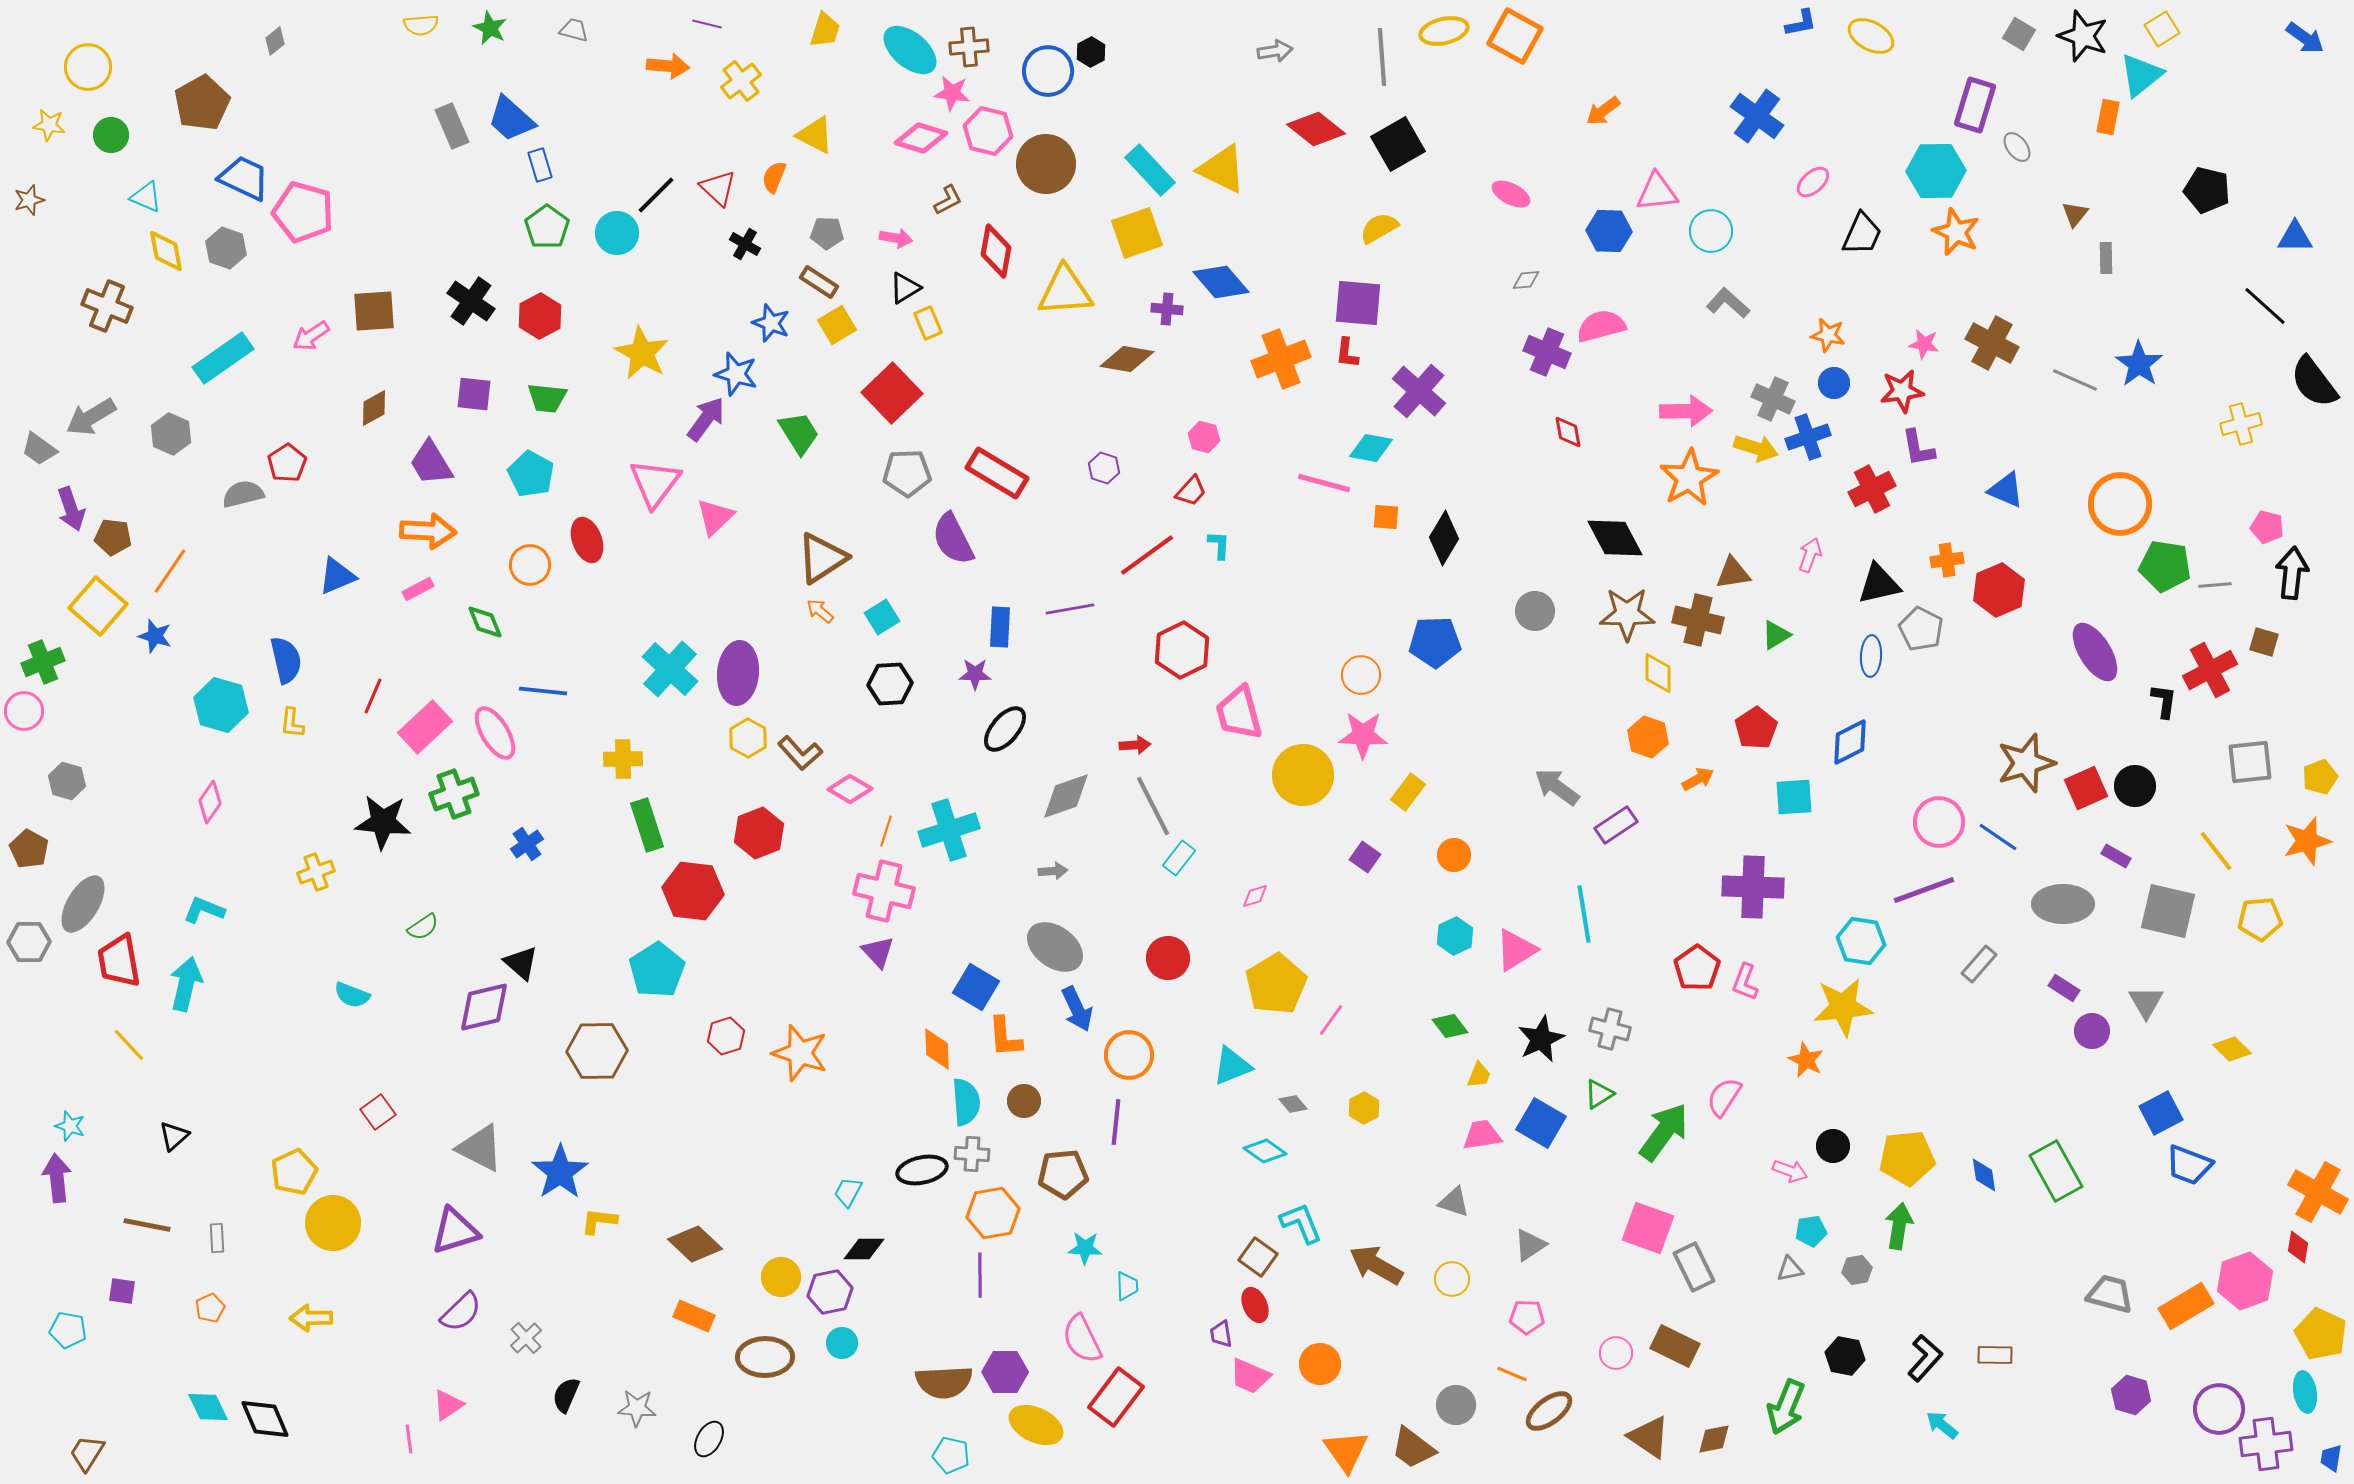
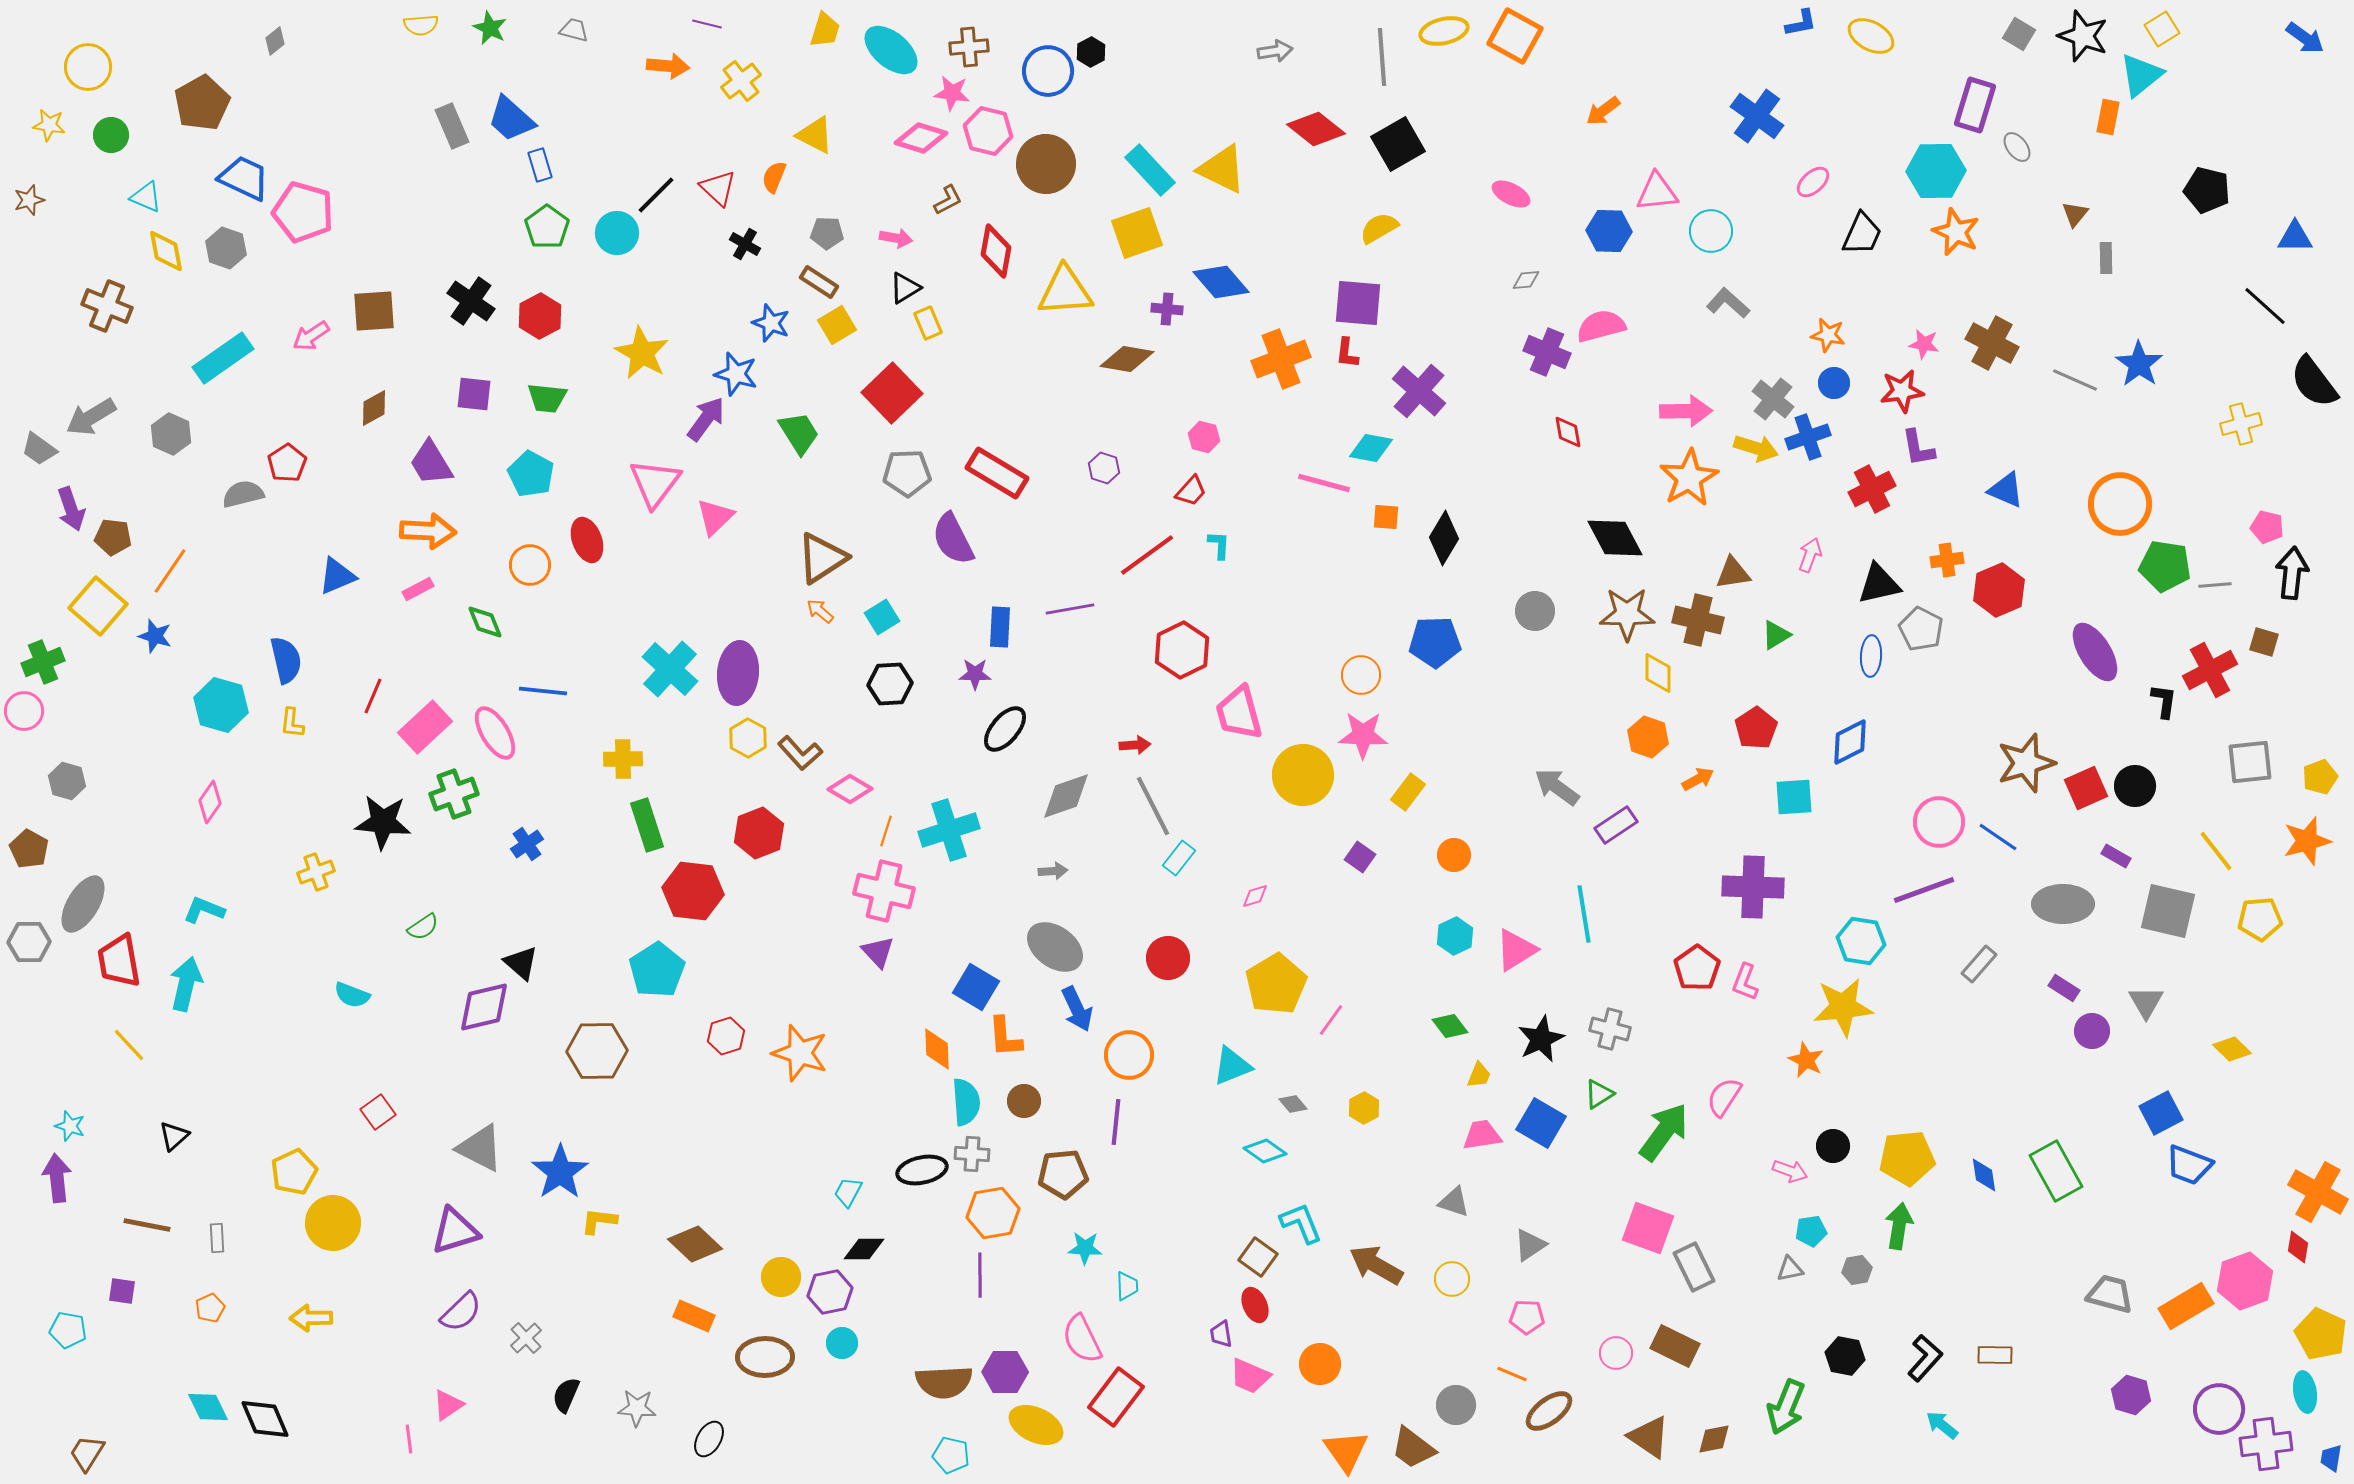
cyan ellipse at (910, 50): moved 19 px left
gray cross at (1773, 399): rotated 15 degrees clockwise
purple square at (1365, 857): moved 5 px left
